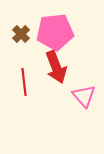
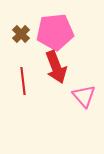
red line: moved 1 px left, 1 px up
